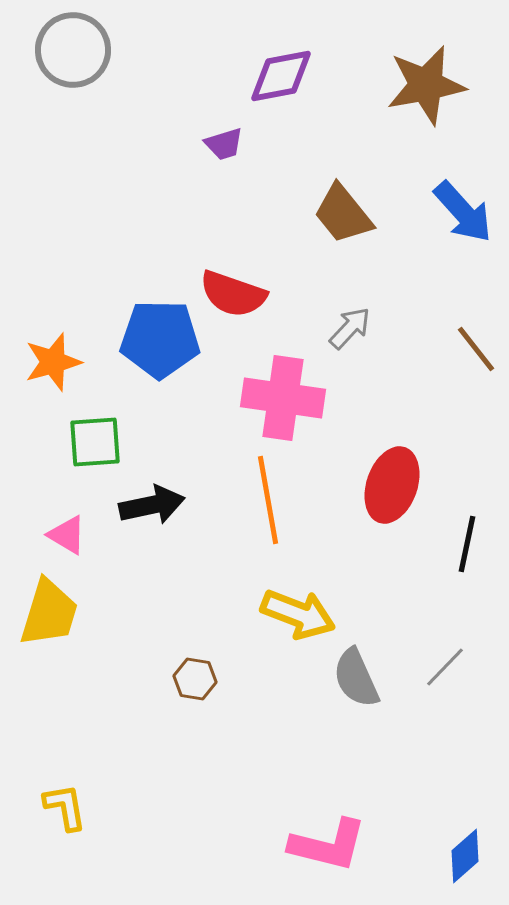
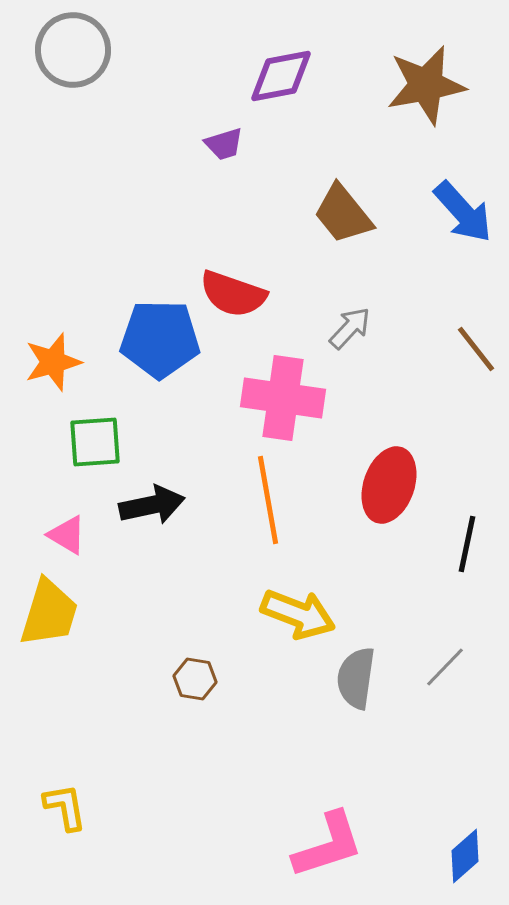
red ellipse: moved 3 px left
gray semicircle: rotated 32 degrees clockwise
pink L-shape: rotated 32 degrees counterclockwise
